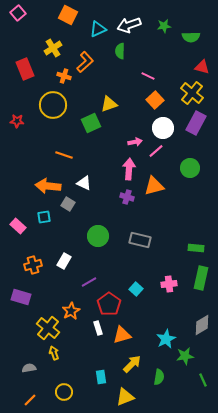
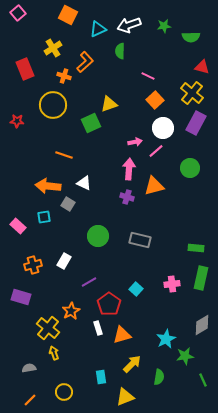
pink cross at (169, 284): moved 3 px right
